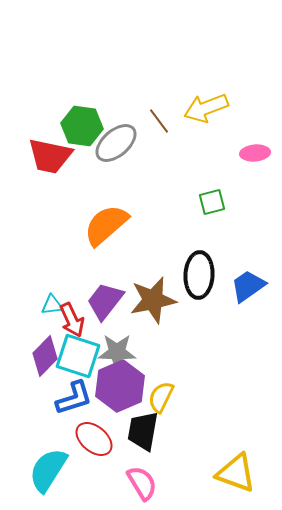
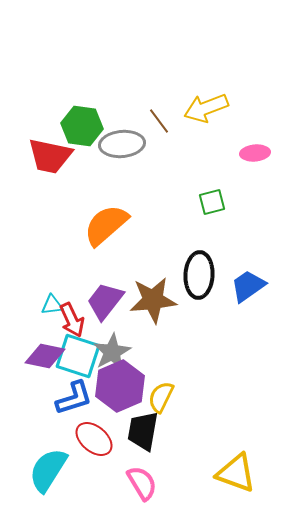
gray ellipse: moved 6 px right, 1 px down; rotated 36 degrees clockwise
brown star: rotated 6 degrees clockwise
gray star: moved 5 px left; rotated 30 degrees counterclockwise
purple diamond: rotated 57 degrees clockwise
